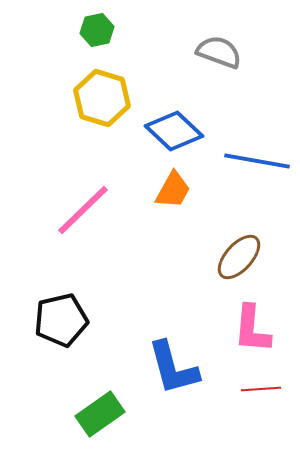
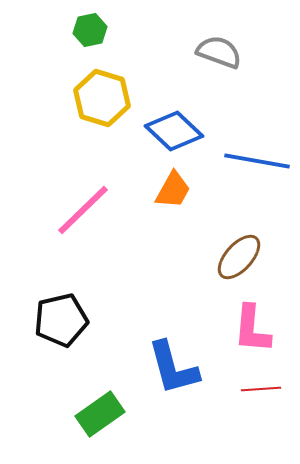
green hexagon: moved 7 px left
